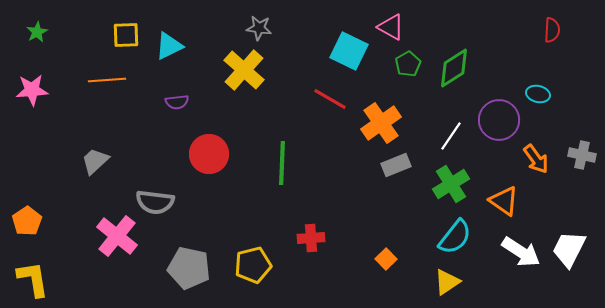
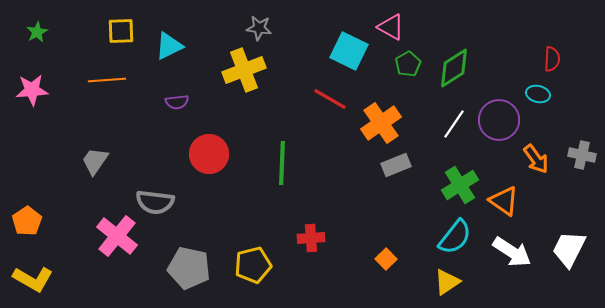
red semicircle: moved 29 px down
yellow square: moved 5 px left, 4 px up
yellow cross: rotated 27 degrees clockwise
white line: moved 3 px right, 12 px up
gray trapezoid: rotated 12 degrees counterclockwise
green cross: moved 9 px right, 1 px down
white arrow: moved 9 px left
yellow L-shape: rotated 129 degrees clockwise
